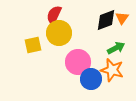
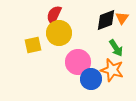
green arrow: rotated 84 degrees clockwise
